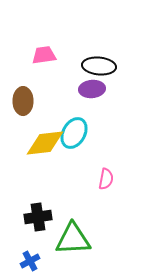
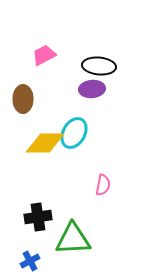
pink trapezoid: rotated 20 degrees counterclockwise
brown ellipse: moved 2 px up
yellow diamond: rotated 6 degrees clockwise
pink semicircle: moved 3 px left, 6 px down
